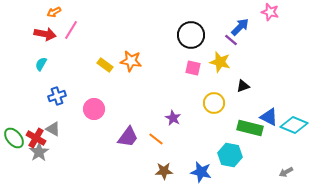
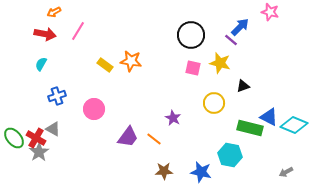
pink line: moved 7 px right, 1 px down
yellow star: moved 1 px down
orange line: moved 2 px left
